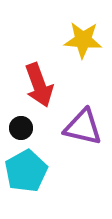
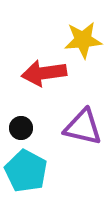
yellow star: rotated 9 degrees counterclockwise
red arrow: moved 5 px right, 12 px up; rotated 102 degrees clockwise
cyan pentagon: rotated 15 degrees counterclockwise
